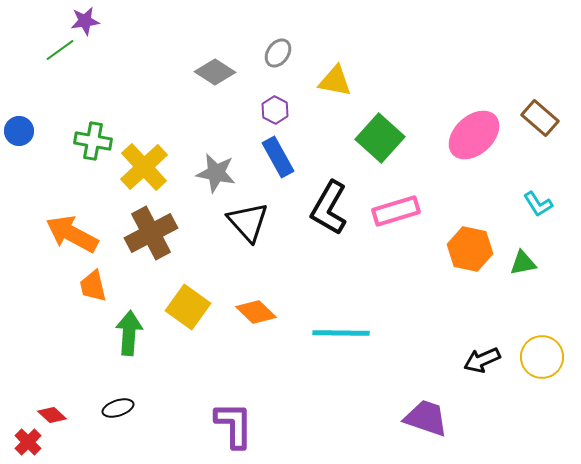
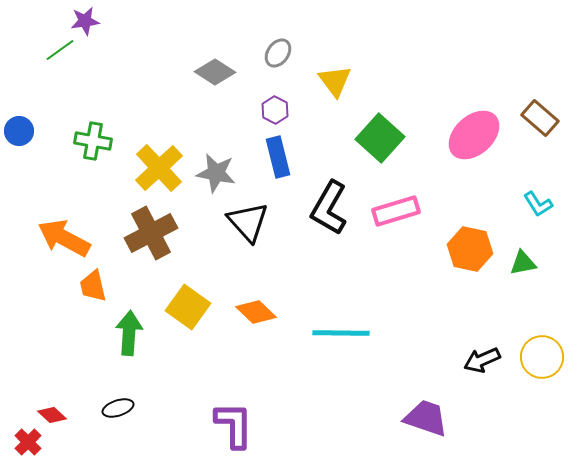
yellow triangle: rotated 42 degrees clockwise
blue rectangle: rotated 15 degrees clockwise
yellow cross: moved 15 px right, 1 px down
orange arrow: moved 8 px left, 4 px down
